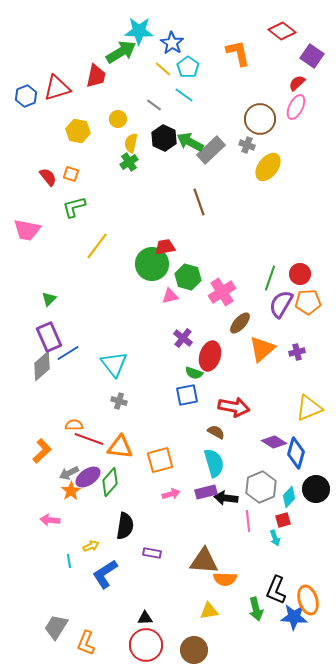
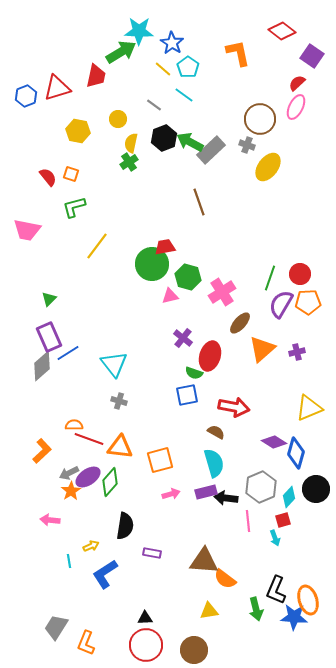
black hexagon at (164, 138): rotated 15 degrees clockwise
orange semicircle at (225, 579): rotated 35 degrees clockwise
